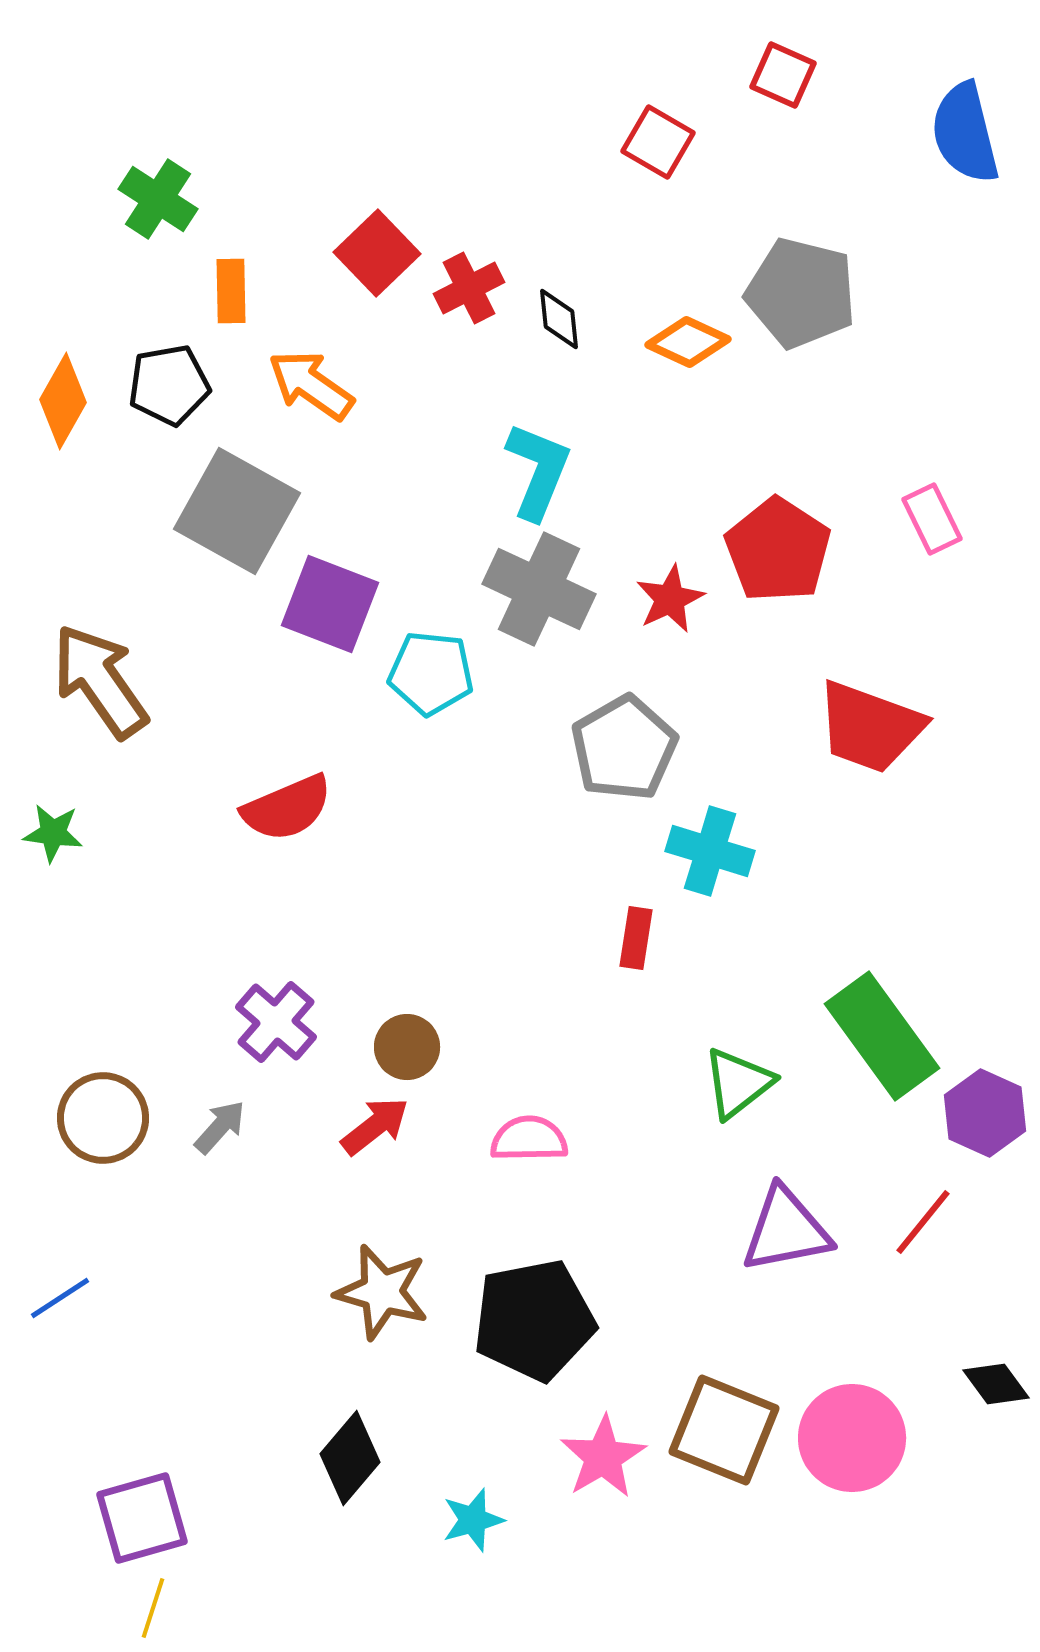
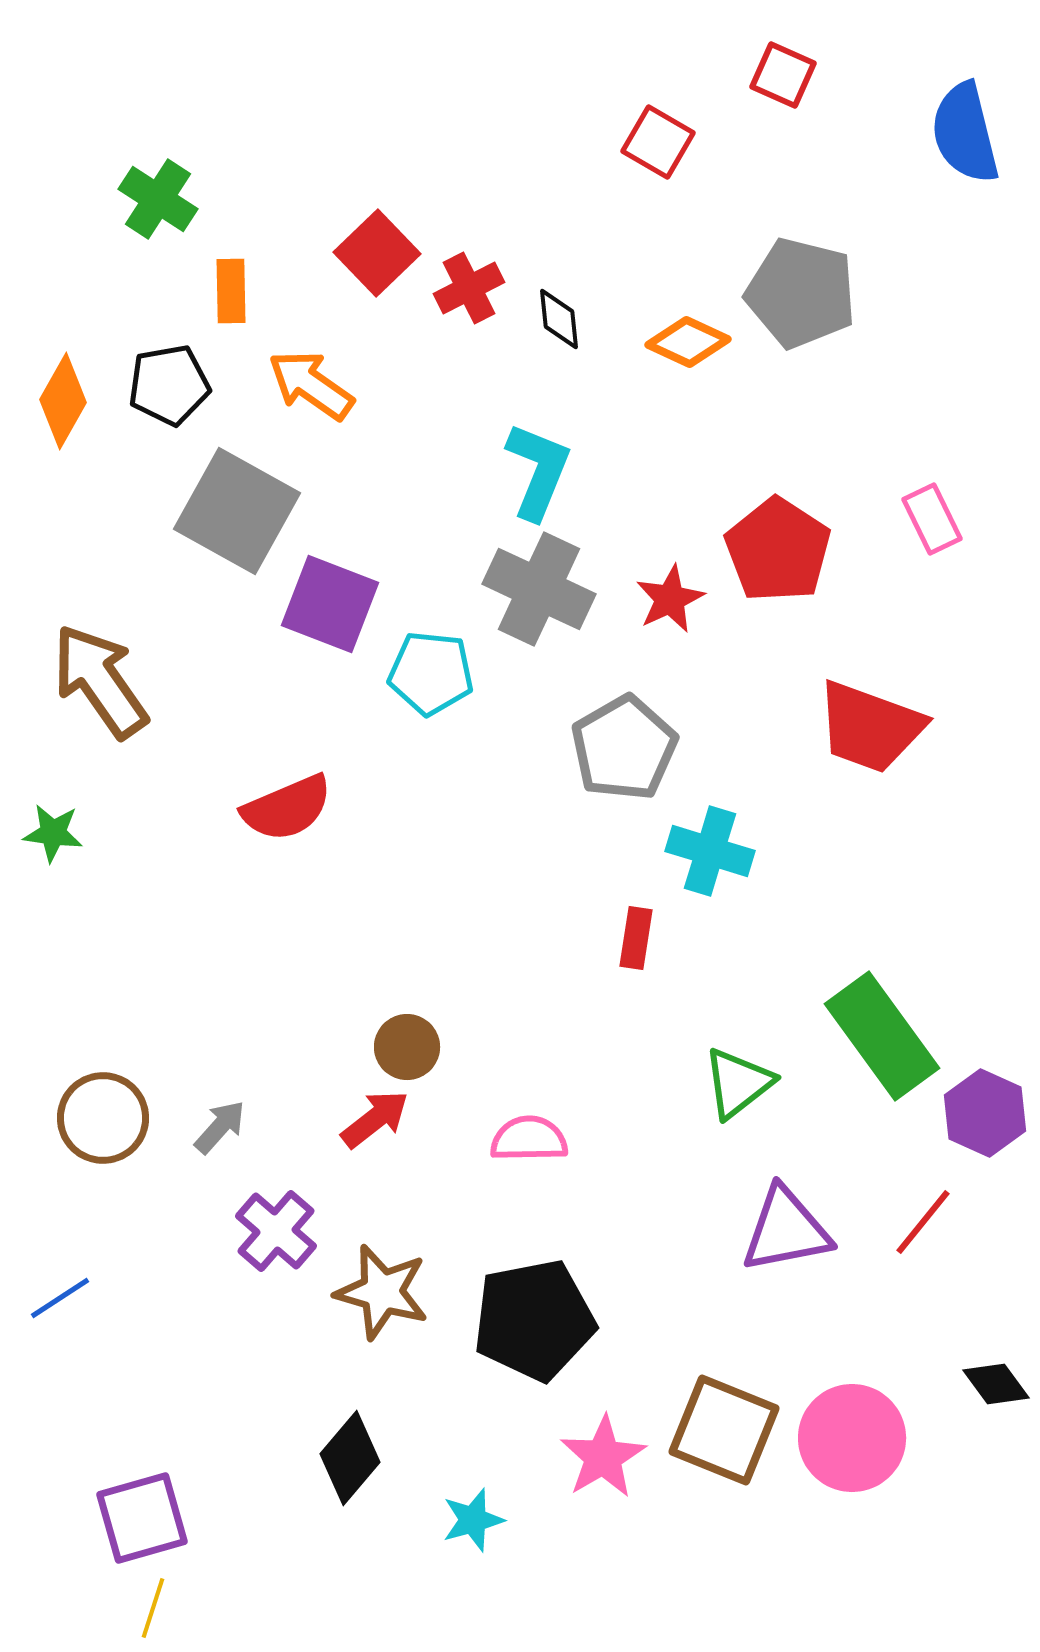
purple cross at (276, 1022): moved 209 px down
red arrow at (375, 1126): moved 7 px up
